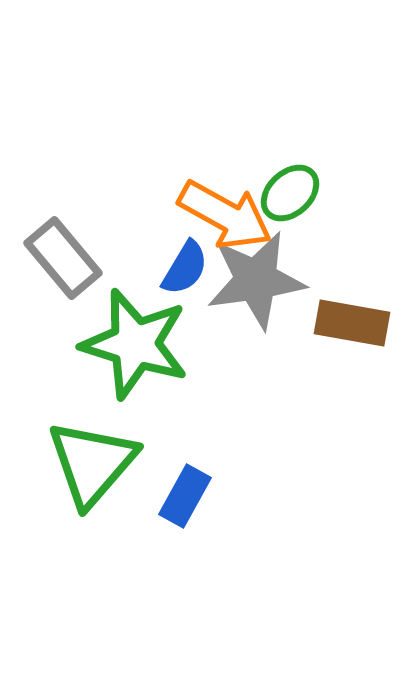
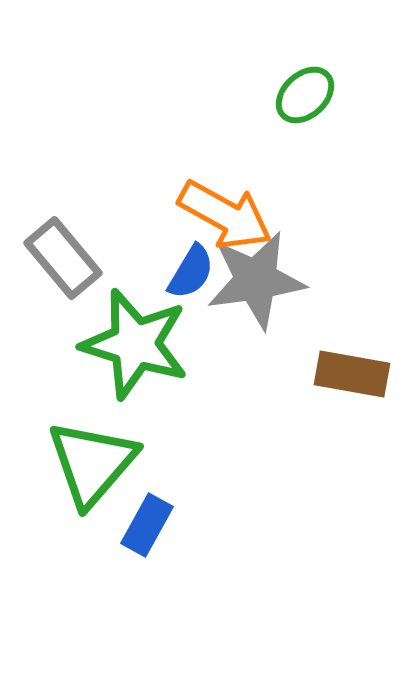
green ellipse: moved 15 px right, 98 px up
blue semicircle: moved 6 px right, 4 px down
brown rectangle: moved 51 px down
blue rectangle: moved 38 px left, 29 px down
